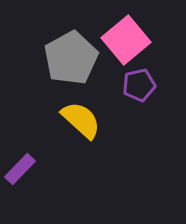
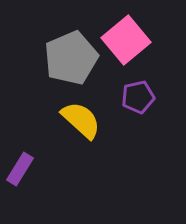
gray pentagon: rotated 6 degrees clockwise
purple pentagon: moved 1 px left, 12 px down
purple rectangle: rotated 12 degrees counterclockwise
